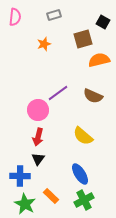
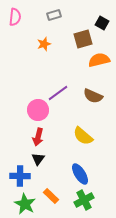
black square: moved 1 px left, 1 px down
